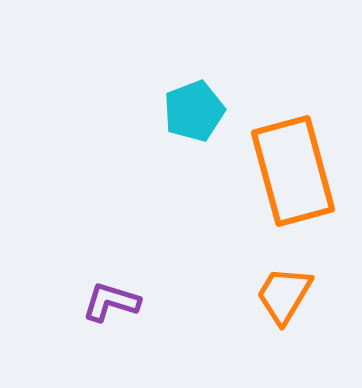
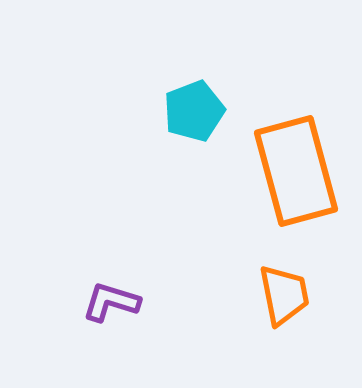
orange rectangle: moved 3 px right
orange trapezoid: rotated 138 degrees clockwise
